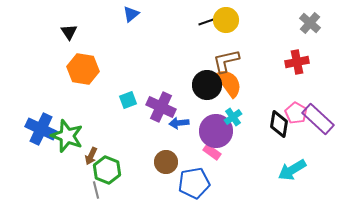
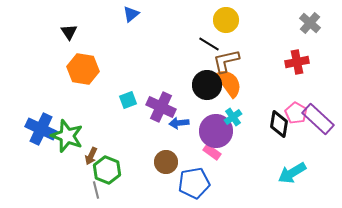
black line: moved 23 px down; rotated 50 degrees clockwise
cyan arrow: moved 3 px down
